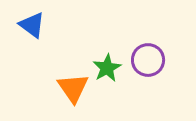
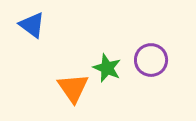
purple circle: moved 3 px right
green star: rotated 20 degrees counterclockwise
